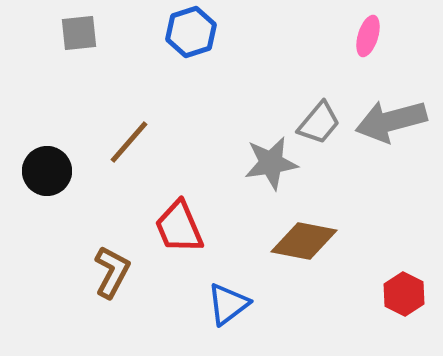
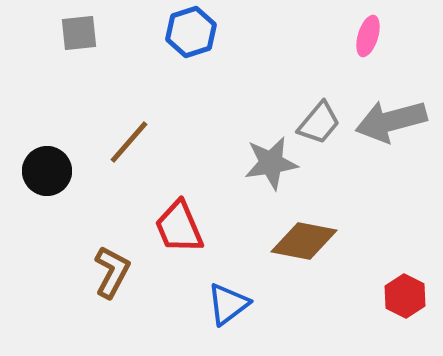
red hexagon: moved 1 px right, 2 px down
